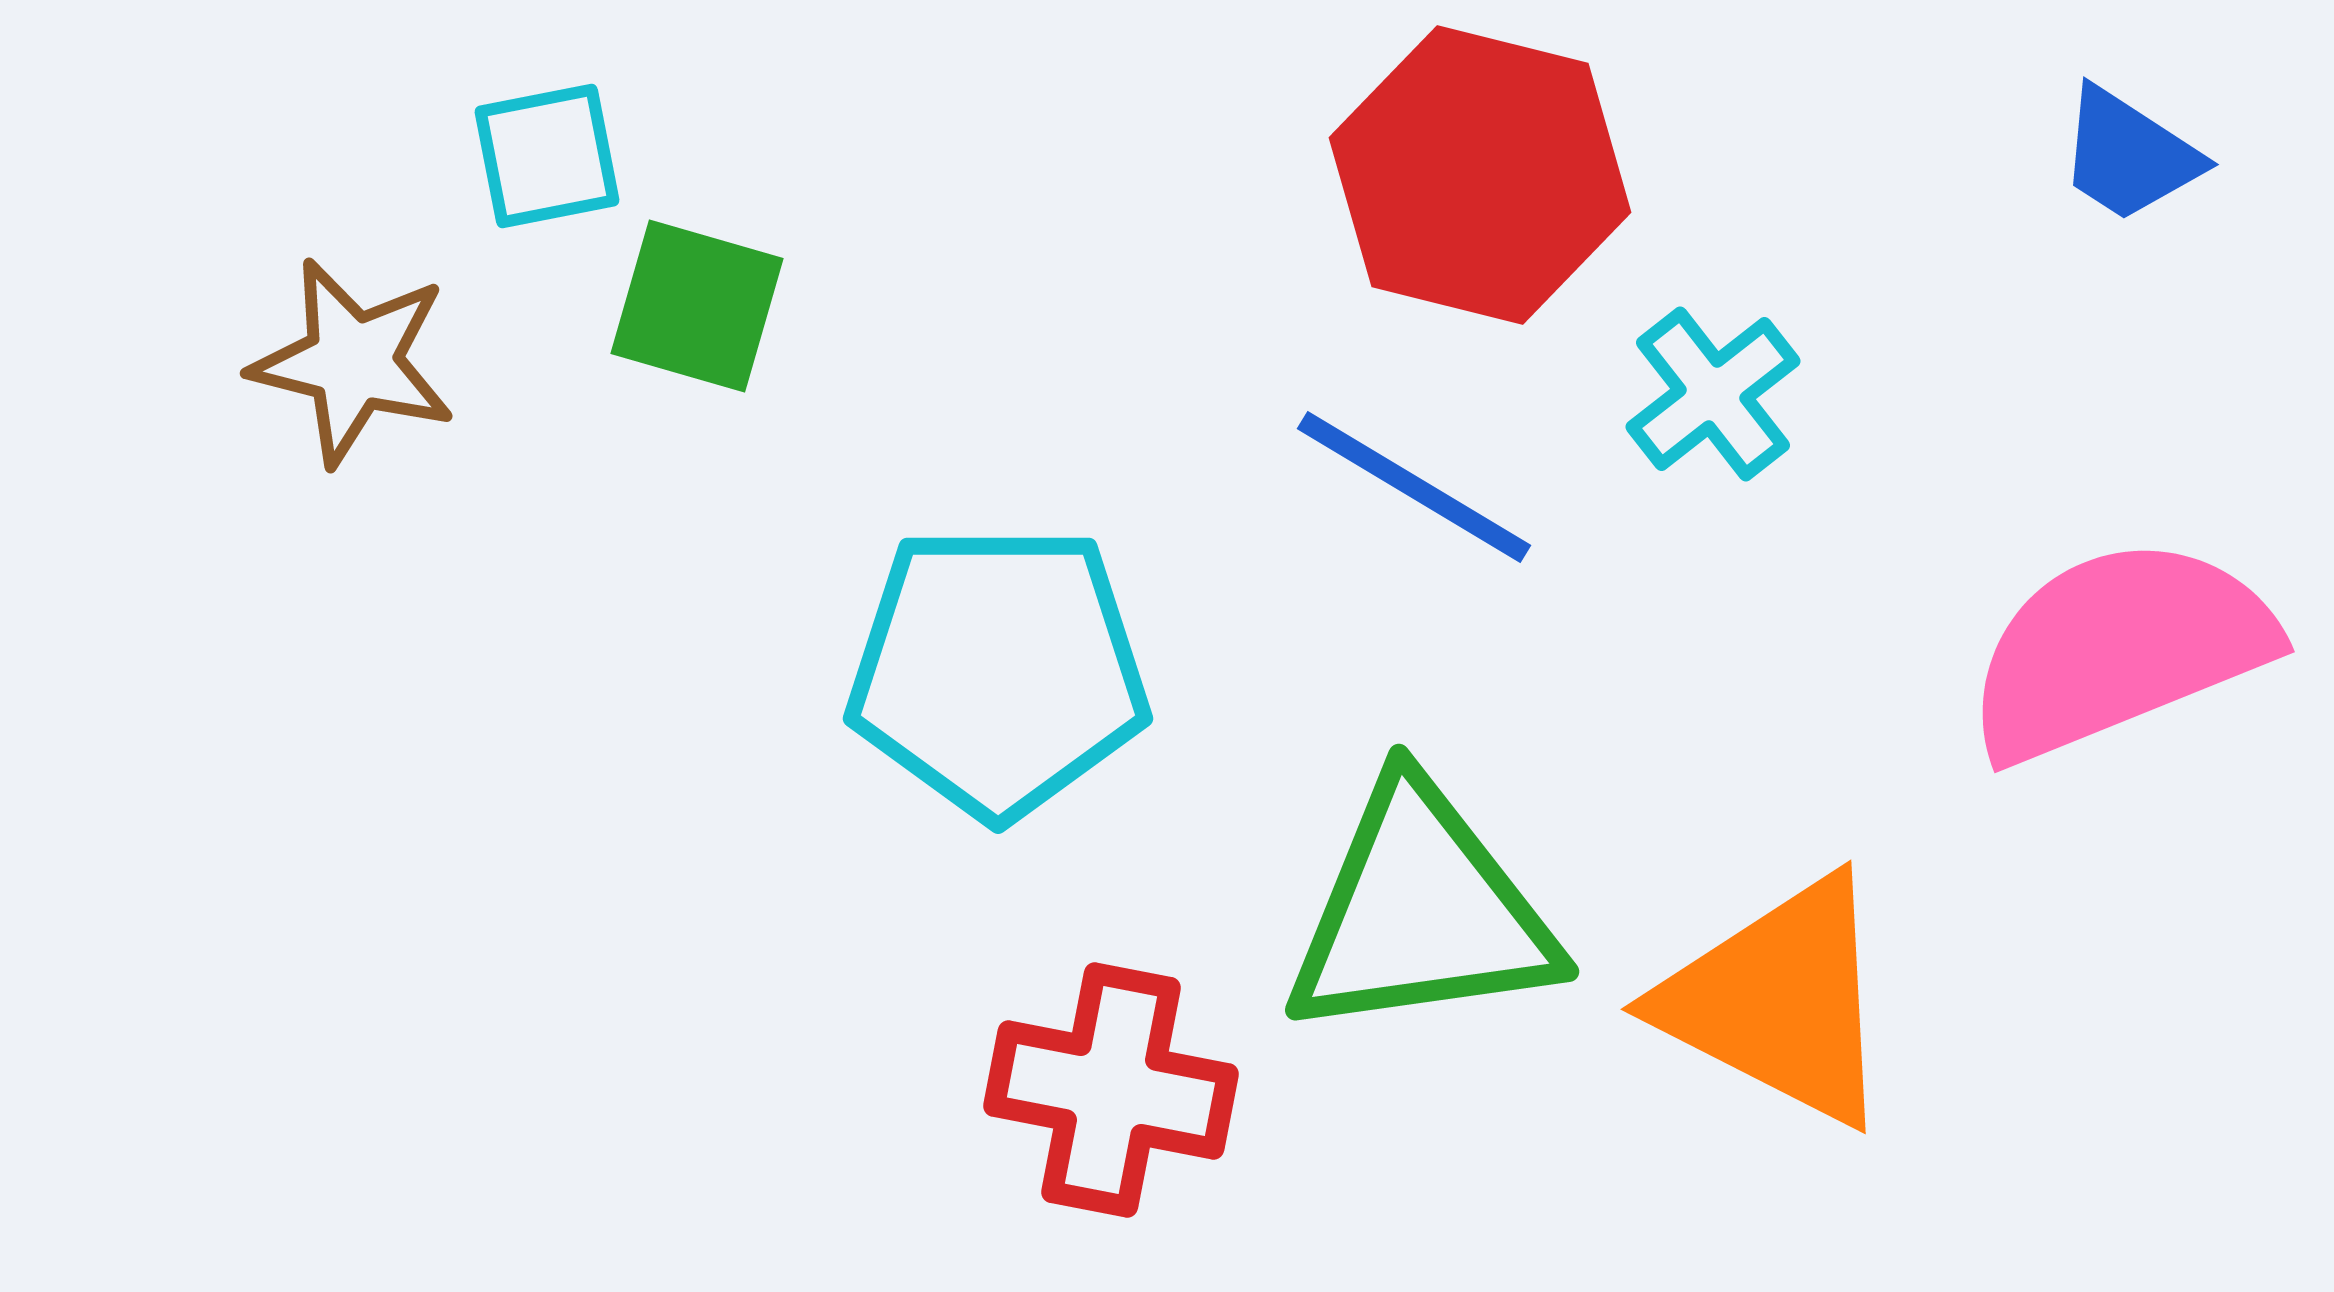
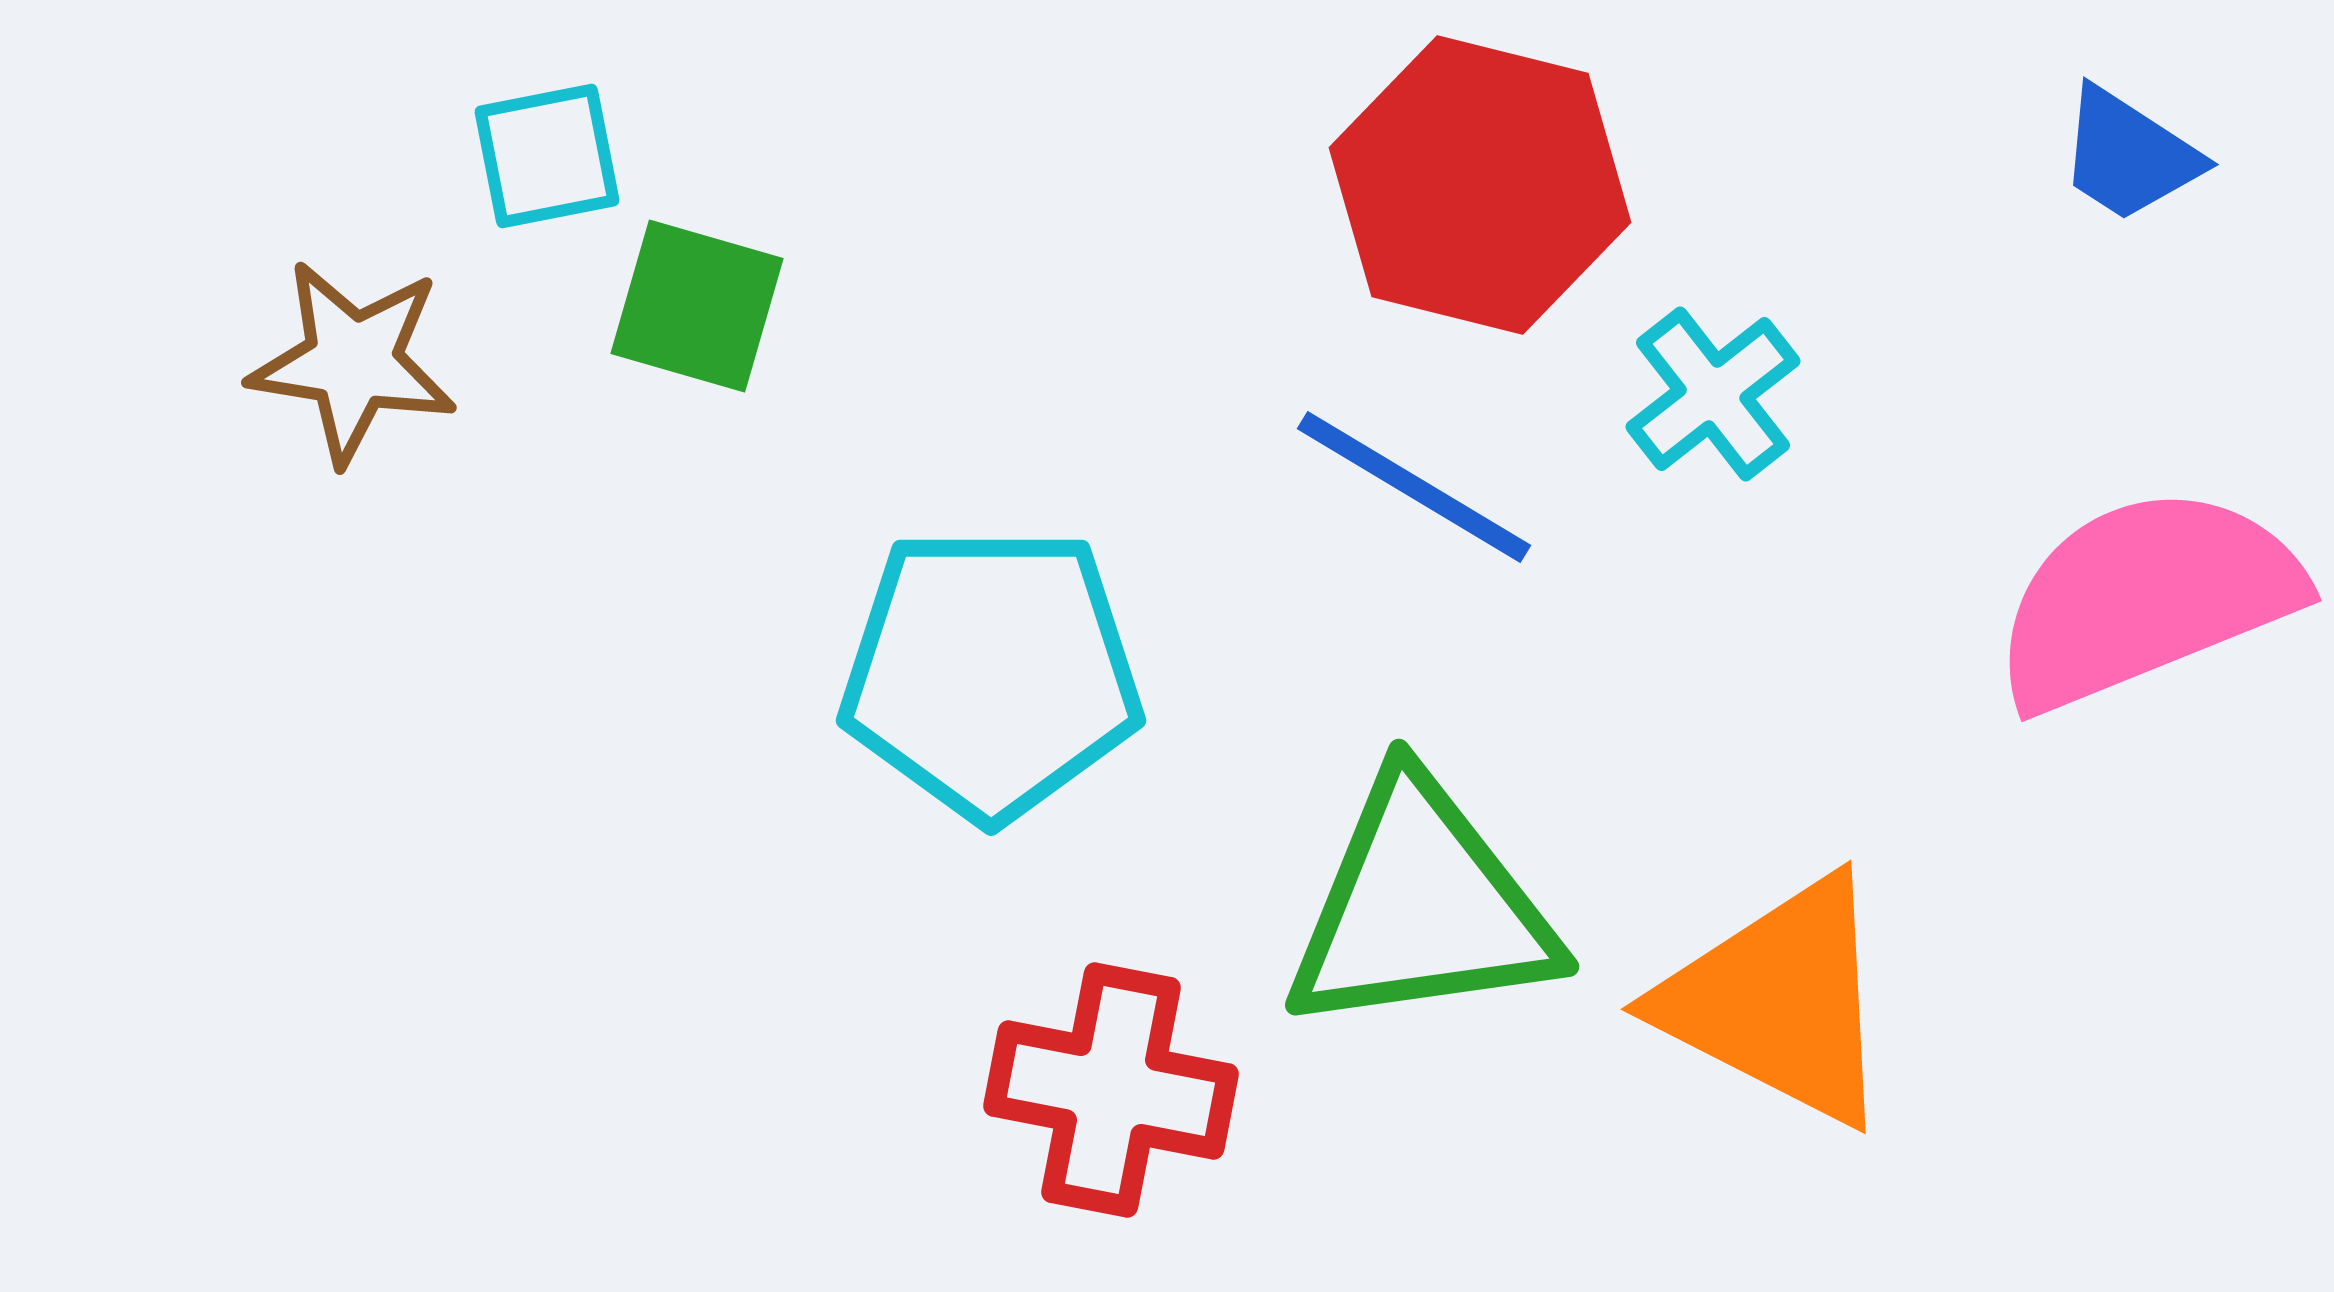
red hexagon: moved 10 px down
brown star: rotated 5 degrees counterclockwise
pink semicircle: moved 27 px right, 51 px up
cyan pentagon: moved 7 px left, 2 px down
green triangle: moved 5 px up
